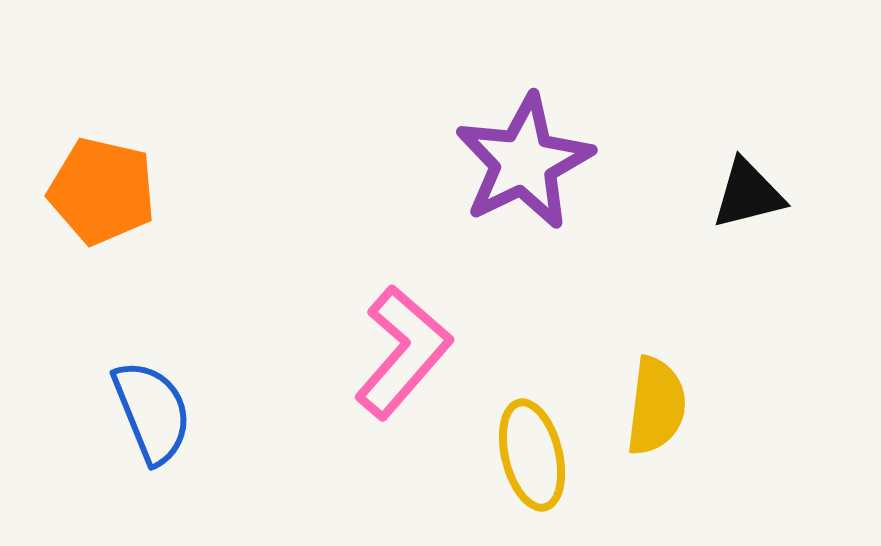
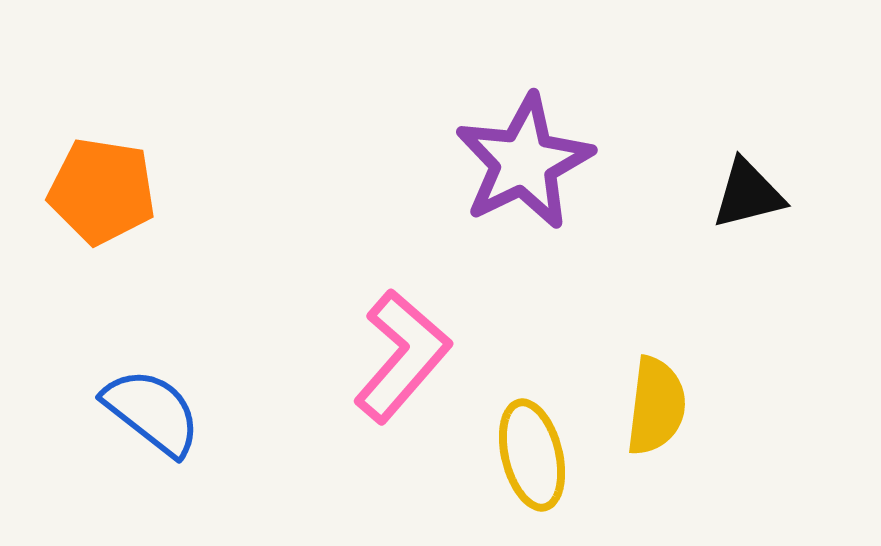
orange pentagon: rotated 4 degrees counterclockwise
pink L-shape: moved 1 px left, 4 px down
blue semicircle: rotated 30 degrees counterclockwise
